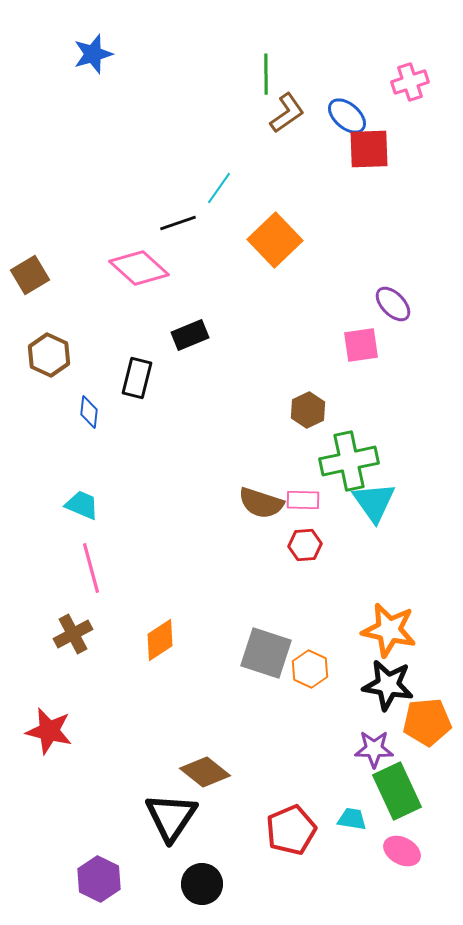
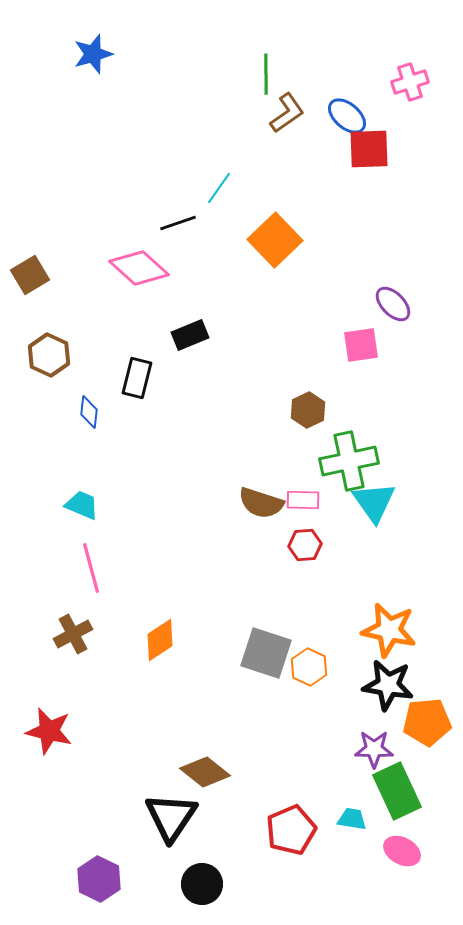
orange hexagon at (310, 669): moved 1 px left, 2 px up
